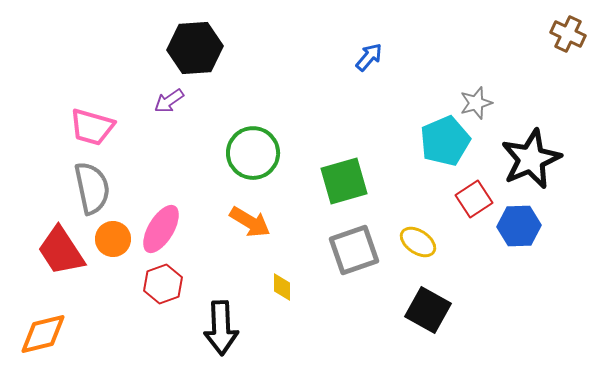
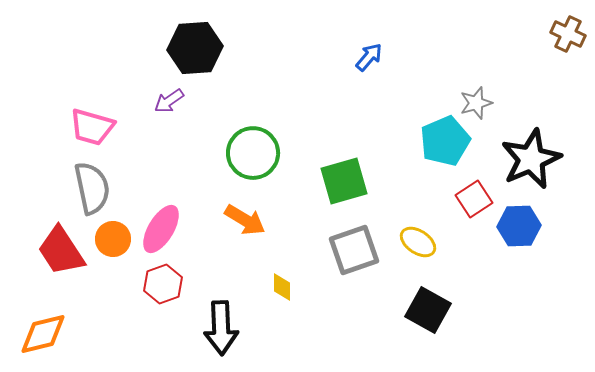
orange arrow: moved 5 px left, 2 px up
